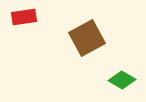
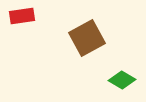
red rectangle: moved 2 px left, 1 px up
